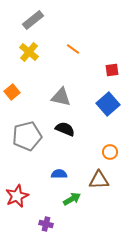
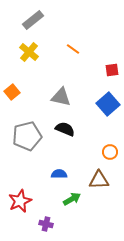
red star: moved 3 px right, 5 px down
